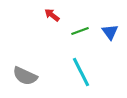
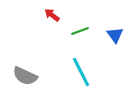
blue triangle: moved 5 px right, 3 px down
